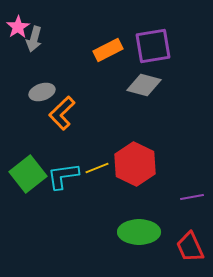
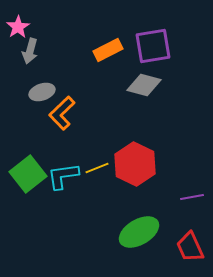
gray arrow: moved 4 px left, 12 px down
green ellipse: rotated 30 degrees counterclockwise
